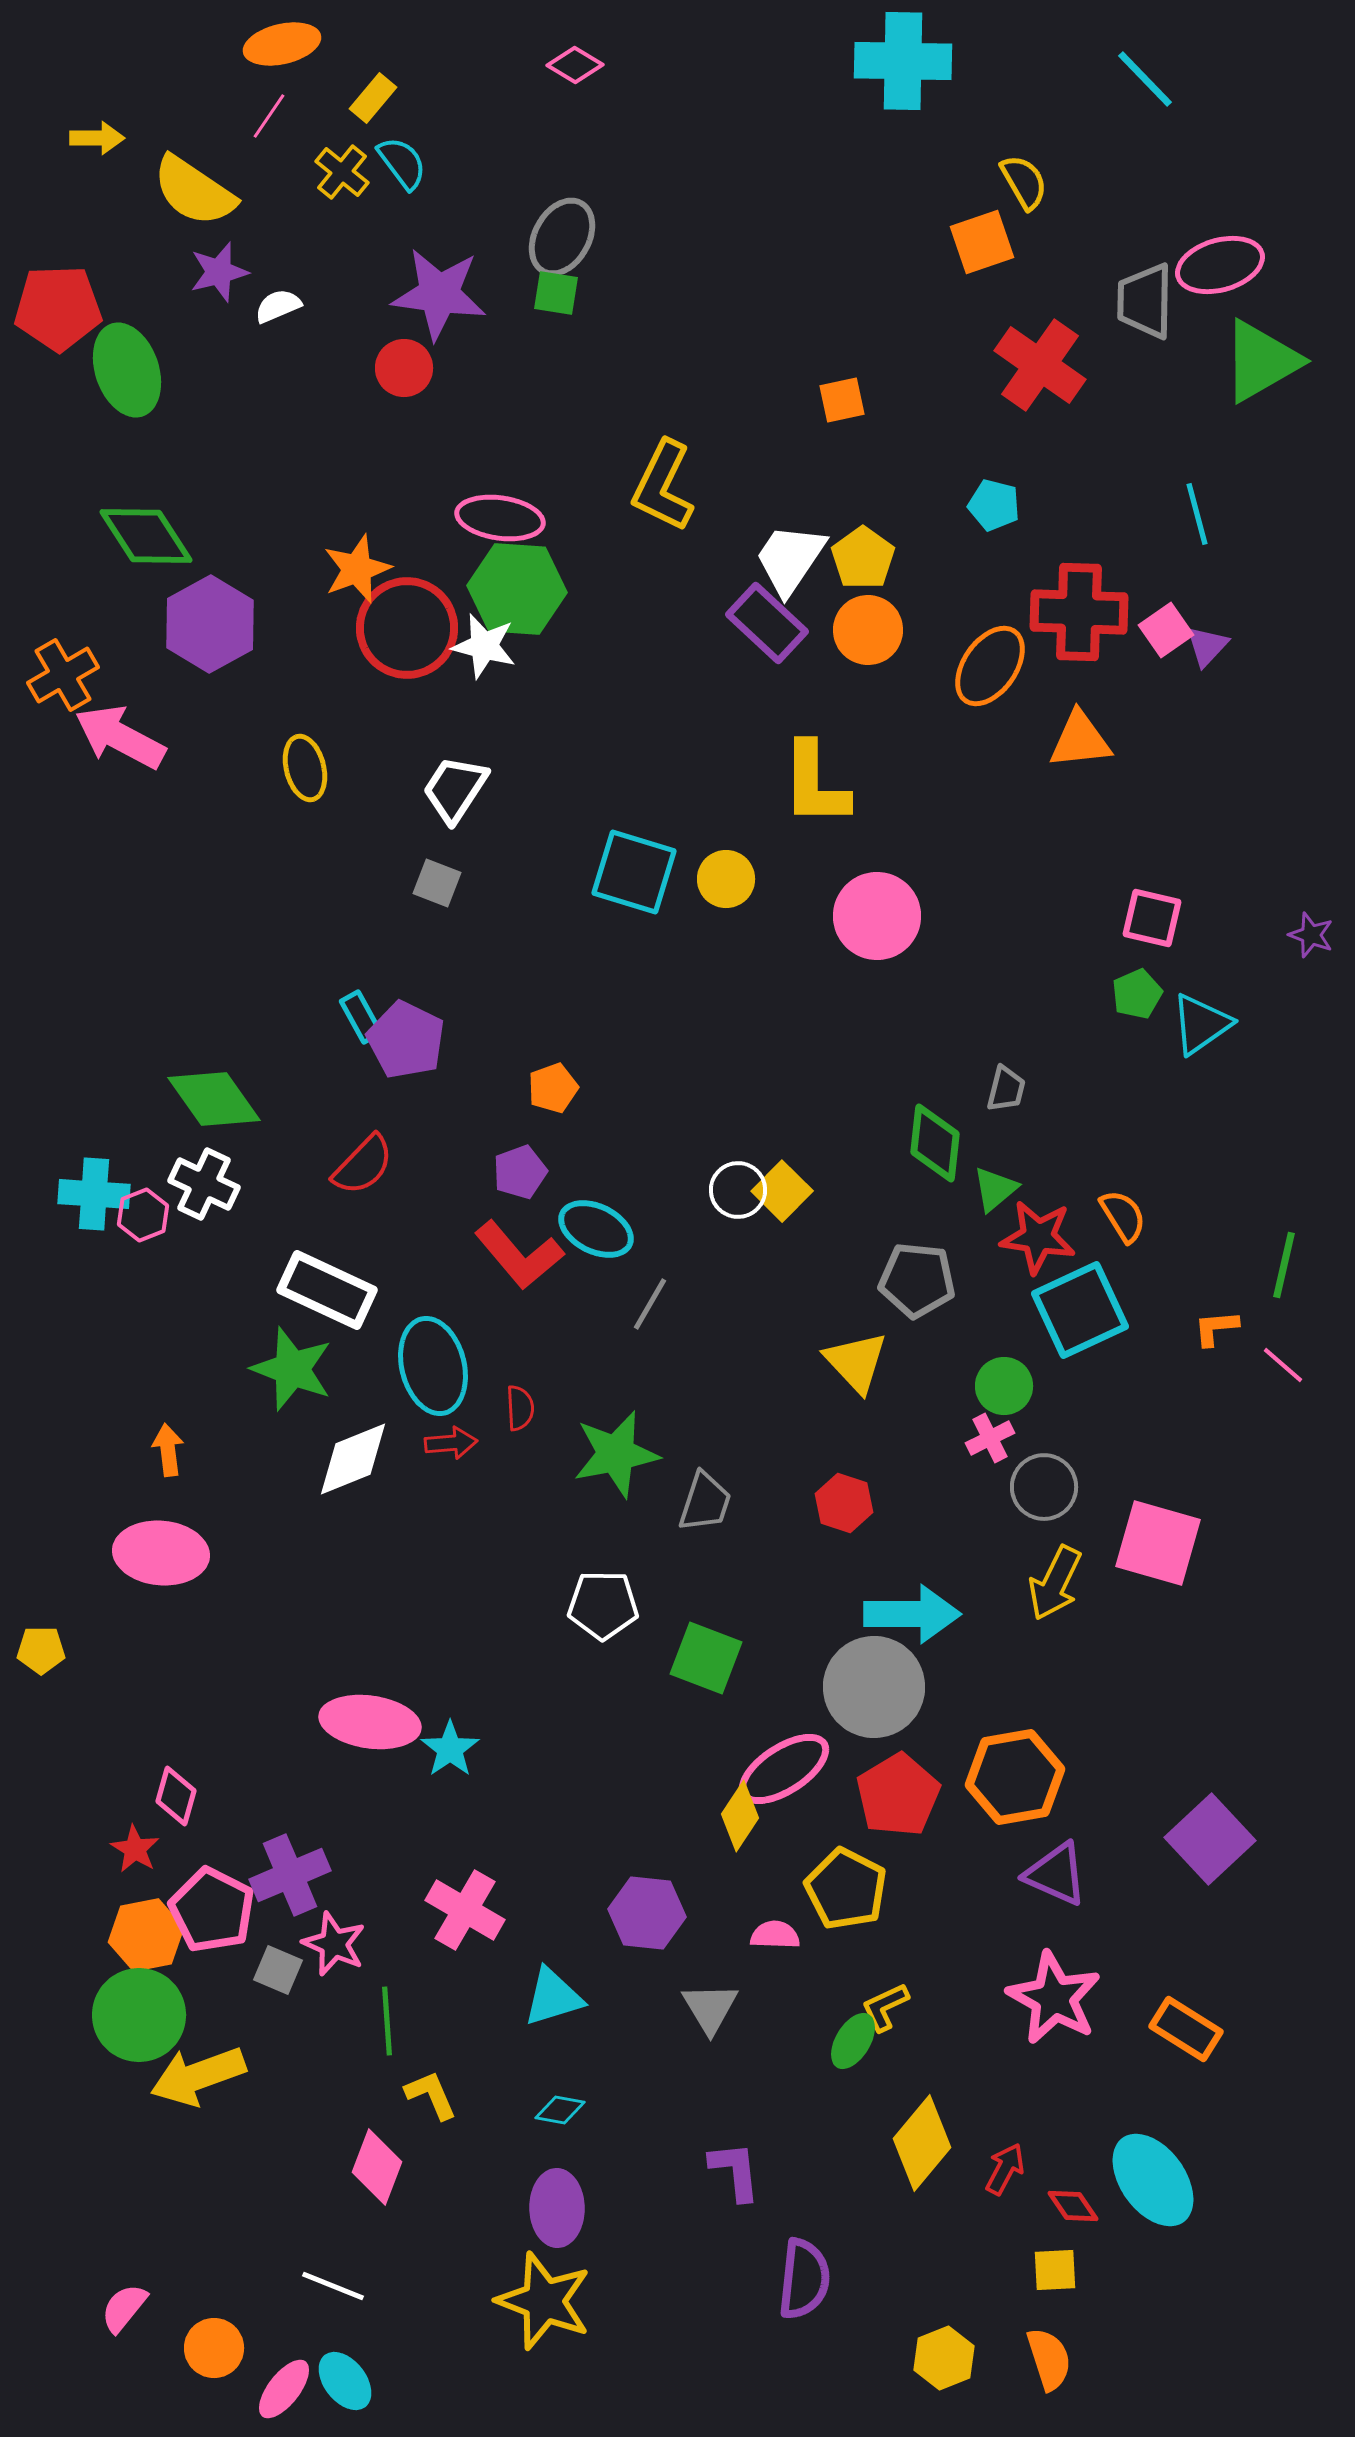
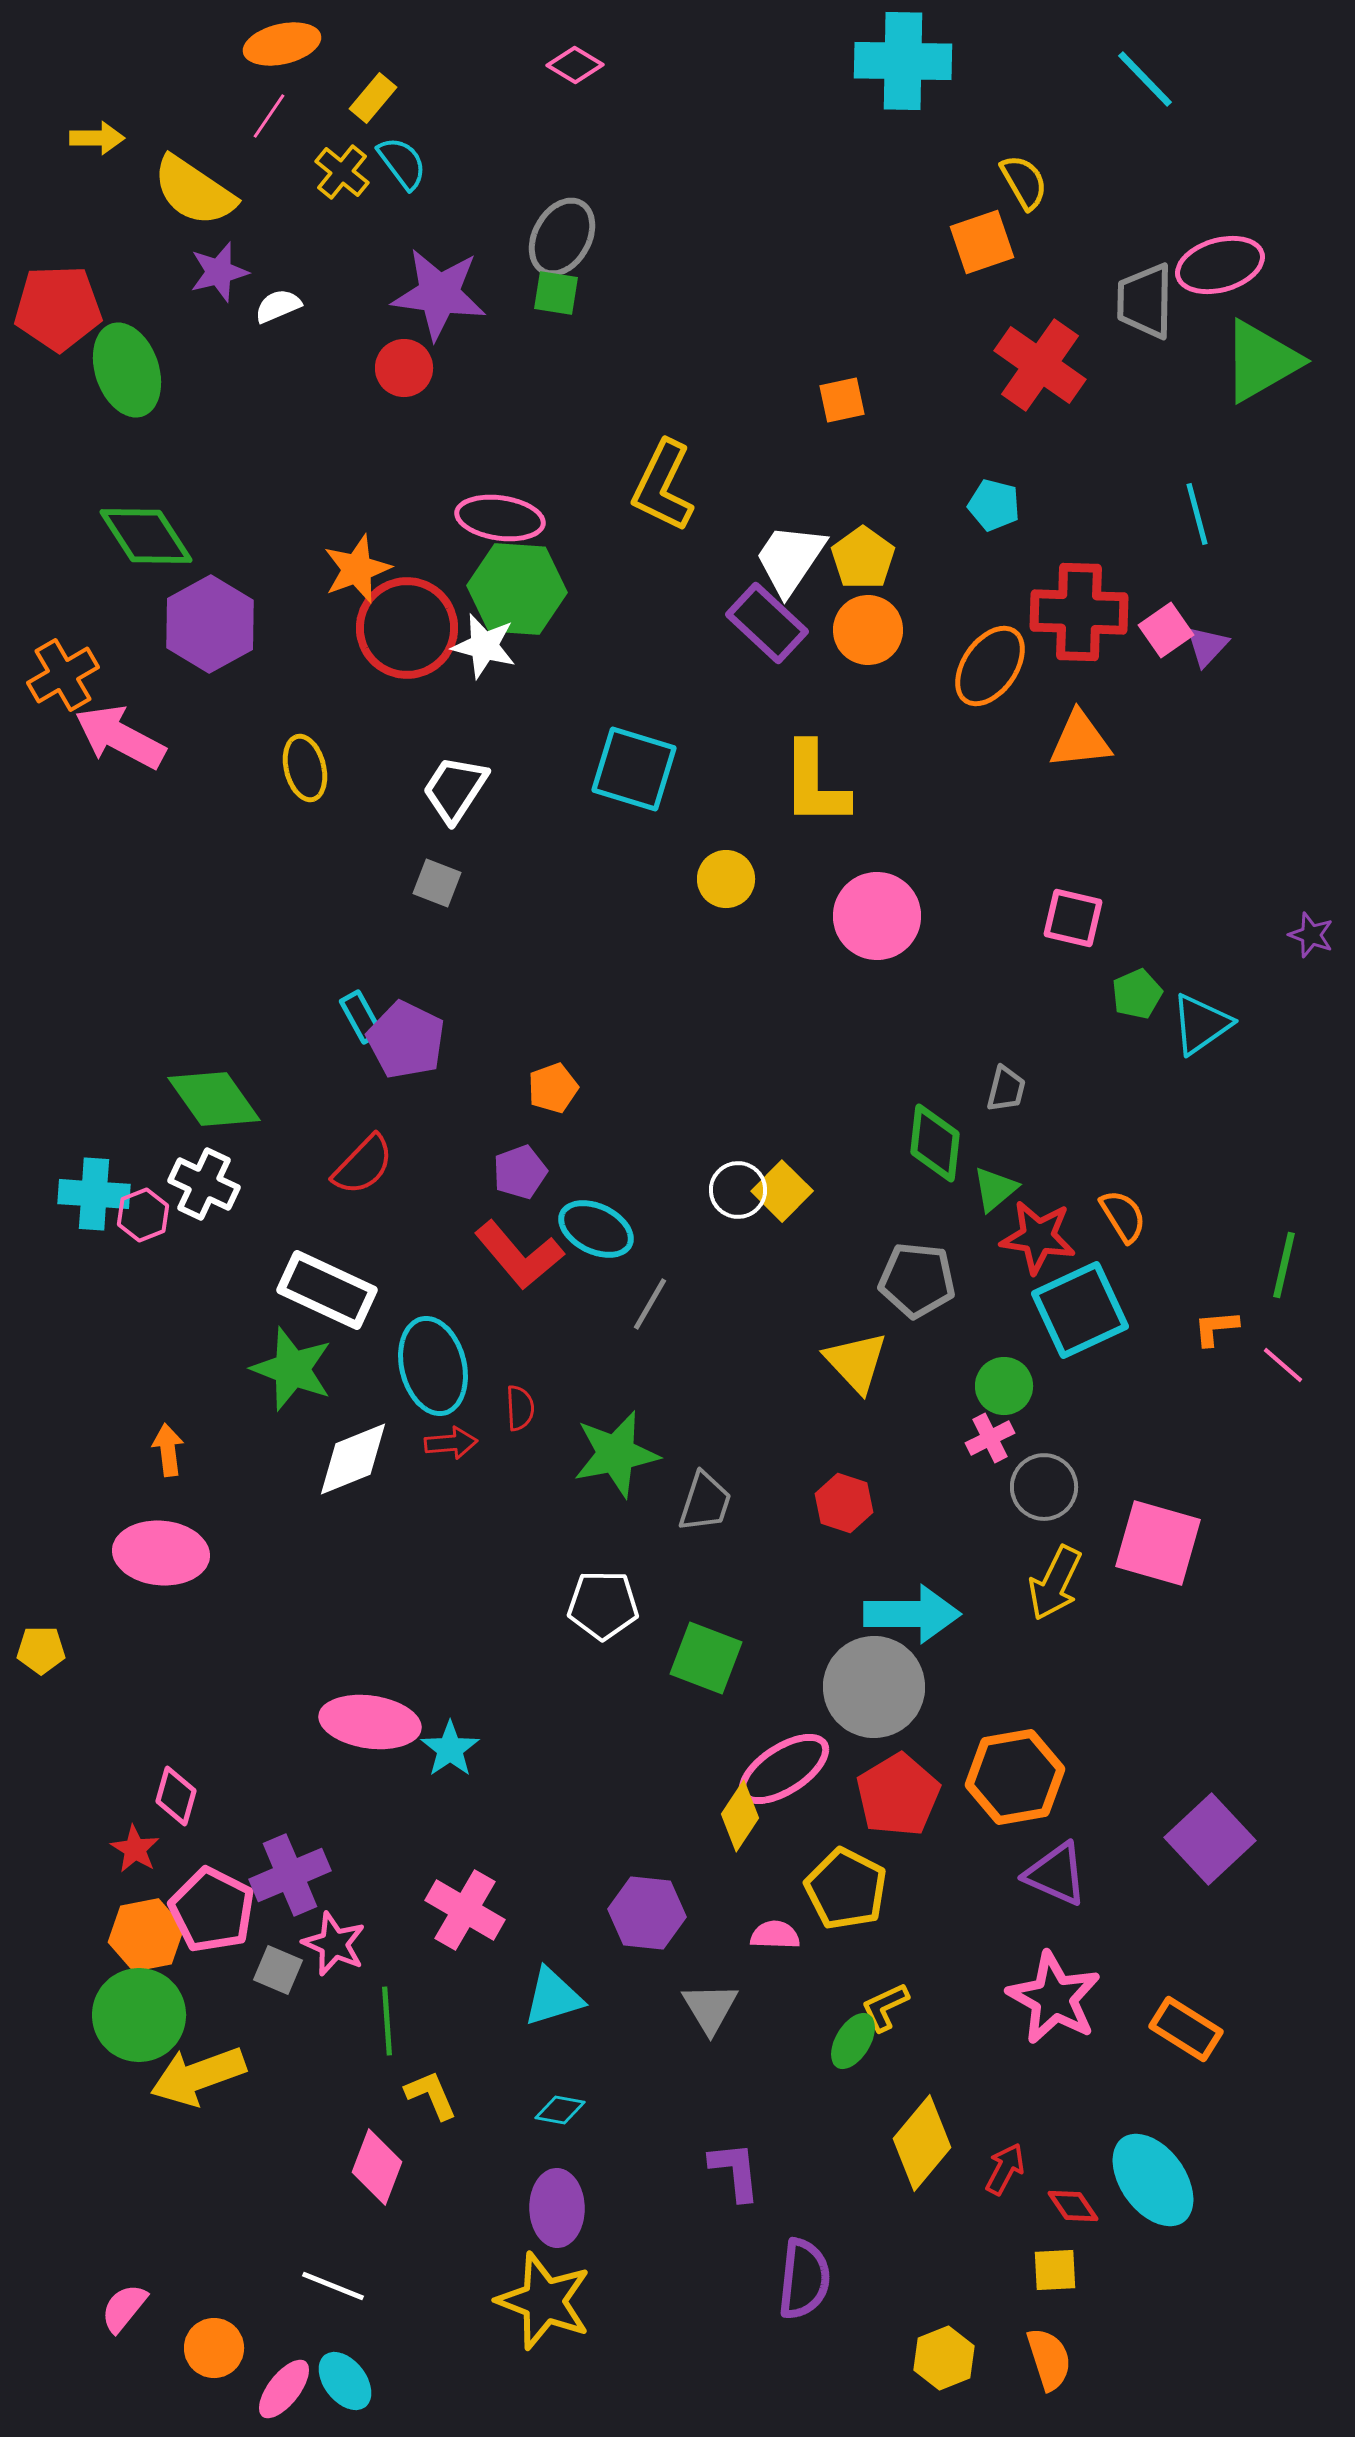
cyan square at (634, 872): moved 103 px up
pink square at (1152, 918): moved 79 px left
